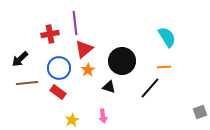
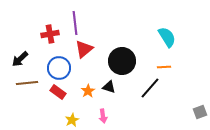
orange star: moved 21 px down
